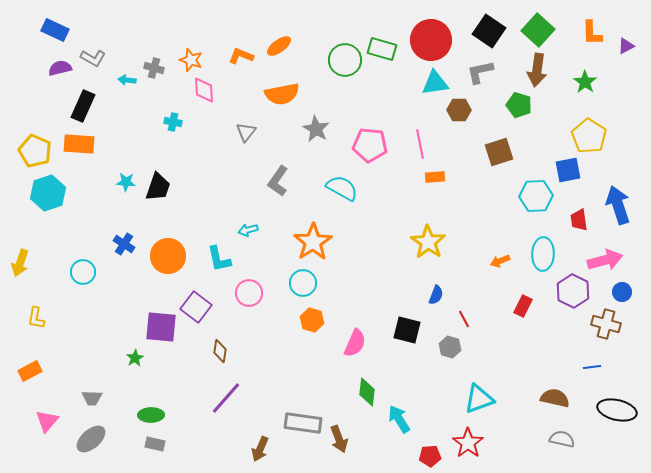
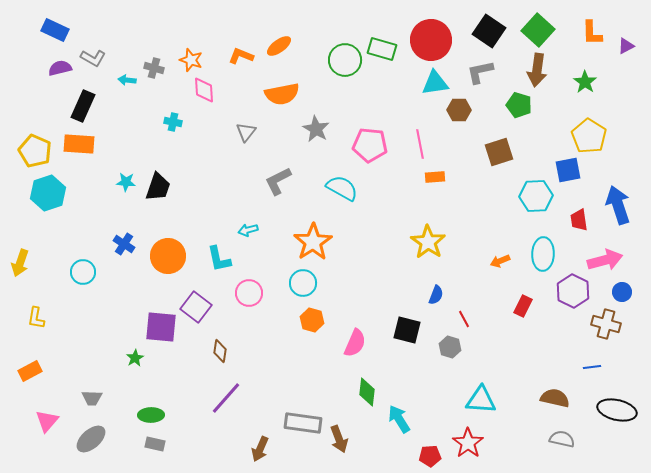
gray L-shape at (278, 181): rotated 28 degrees clockwise
cyan triangle at (479, 399): moved 2 px right, 1 px down; rotated 24 degrees clockwise
